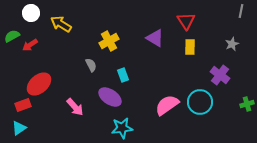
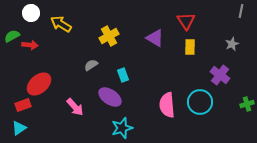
yellow cross: moved 5 px up
red arrow: rotated 140 degrees counterclockwise
gray semicircle: rotated 96 degrees counterclockwise
pink semicircle: rotated 60 degrees counterclockwise
cyan star: rotated 10 degrees counterclockwise
